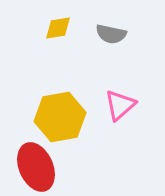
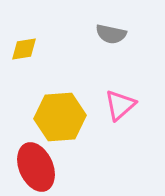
yellow diamond: moved 34 px left, 21 px down
yellow hexagon: rotated 6 degrees clockwise
